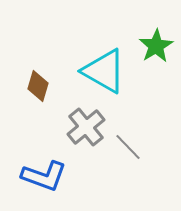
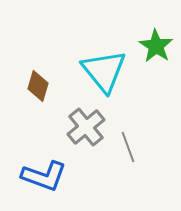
green star: rotated 8 degrees counterclockwise
cyan triangle: rotated 21 degrees clockwise
gray line: rotated 24 degrees clockwise
